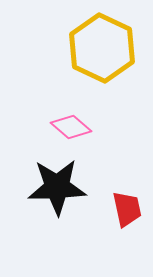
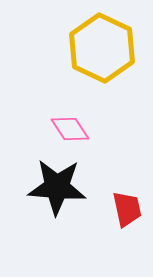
pink diamond: moved 1 px left, 2 px down; rotated 15 degrees clockwise
black star: rotated 6 degrees clockwise
